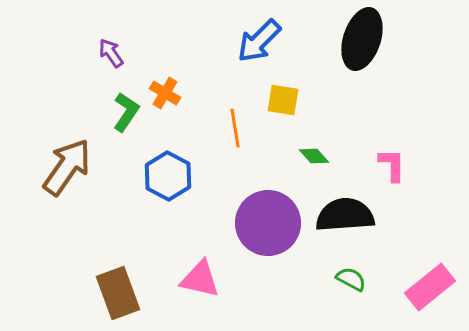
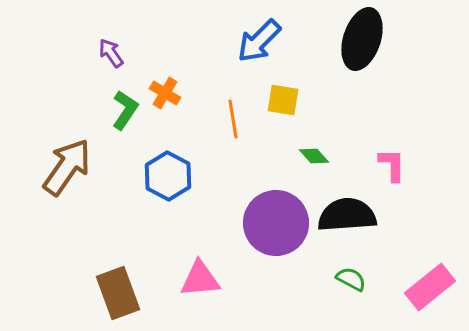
green L-shape: moved 1 px left, 2 px up
orange line: moved 2 px left, 9 px up
black semicircle: moved 2 px right
purple circle: moved 8 px right
pink triangle: rotated 18 degrees counterclockwise
